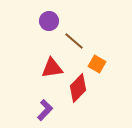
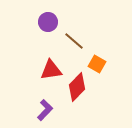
purple circle: moved 1 px left, 1 px down
red triangle: moved 1 px left, 2 px down
red diamond: moved 1 px left, 1 px up
